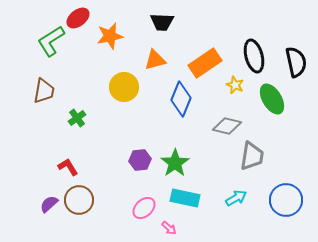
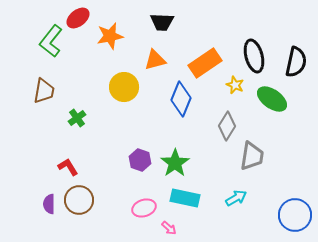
green L-shape: rotated 20 degrees counterclockwise
black semicircle: rotated 24 degrees clockwise
green ellipse: rotated 24 degrees counterclockwise
gray diamond: rotated 72 degrees counterclockwise
purple hexagon: rotated 25 degrees clockwise
blue circle: moved 9 px right, 15 px down
purple semicircle: rotated 48 degrees counterclockwise
pink ellipse: rotated 25 degrees clockwise
